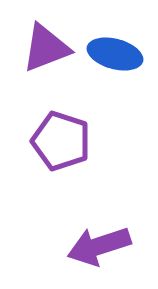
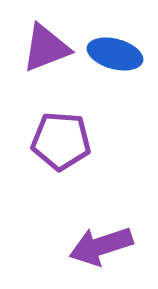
purple pentagon: rotated 14 degrees counterclockwise
purple arrow: moved 2 px right
